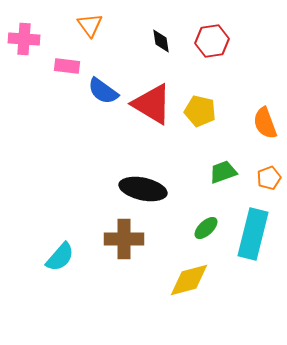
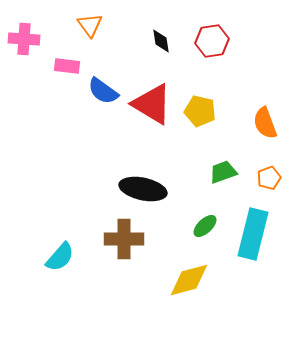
green ellipse: moved 1 px left, 2 px up
